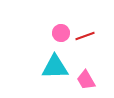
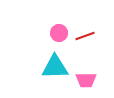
pink circle: moved 2 px left
pink trapezoid: rotated 60 degrees counterclockwise
